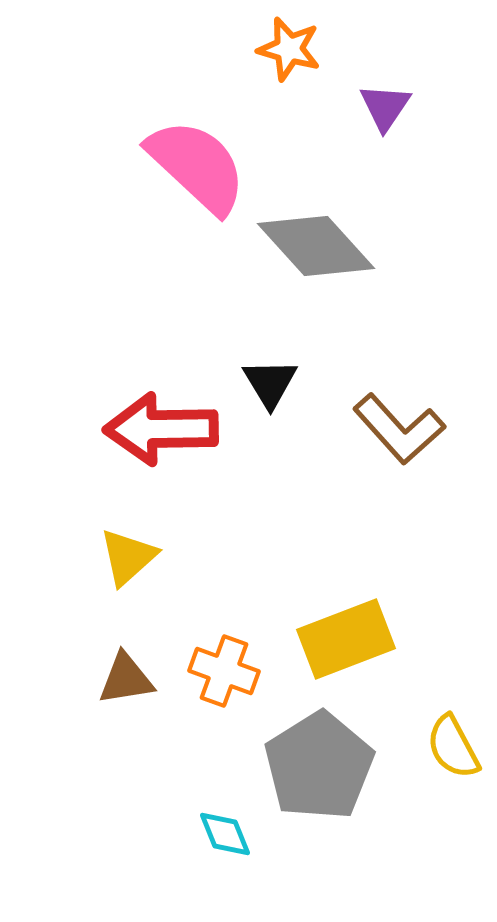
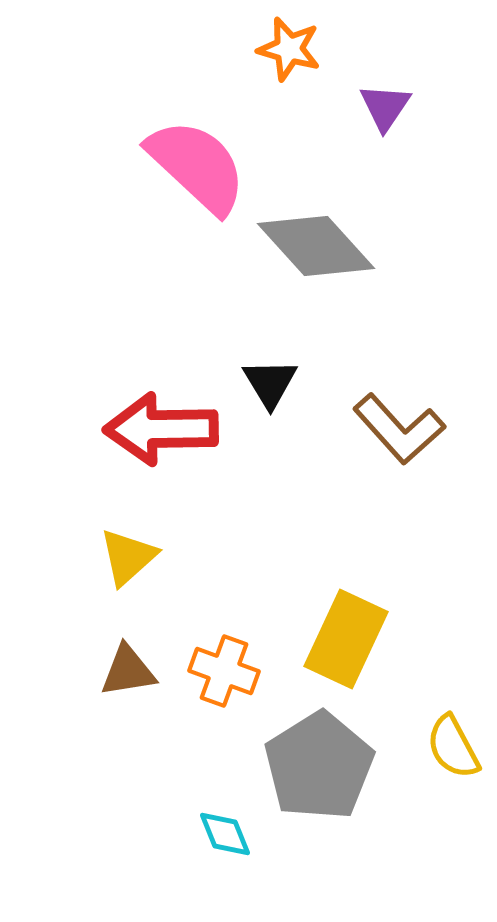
yellow rectangle: rotated 44 degrees counterclockwise
brown triangle: moved 2 px right, 8 px up
